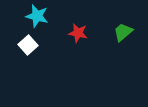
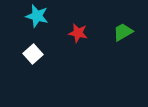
green trapezoid: rotated 10 degrees clockwise
white square: moved 5 px right, 9 px down
